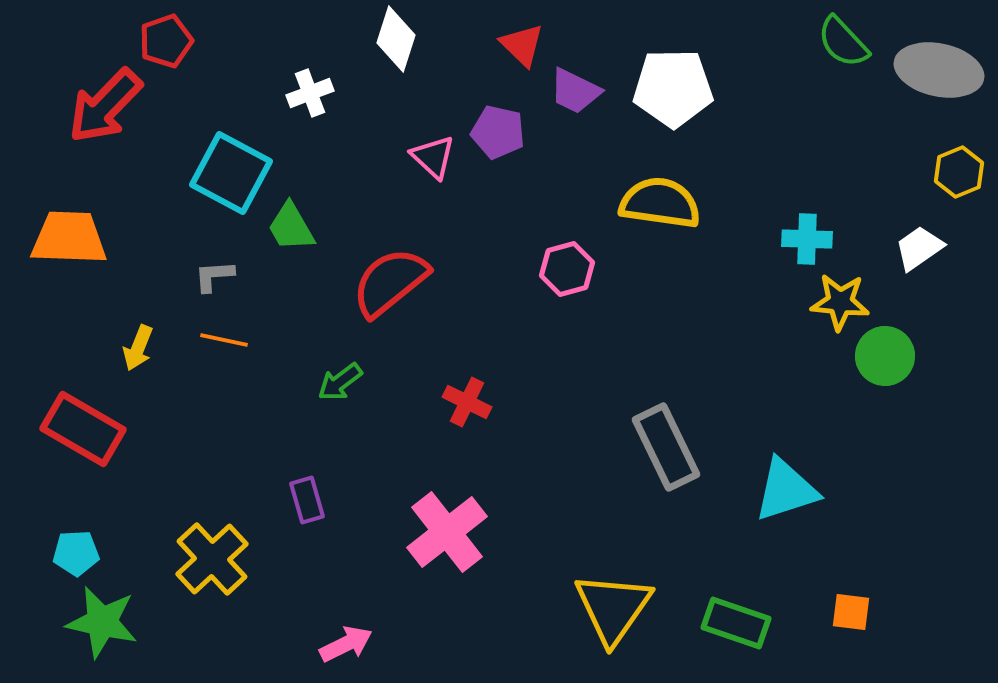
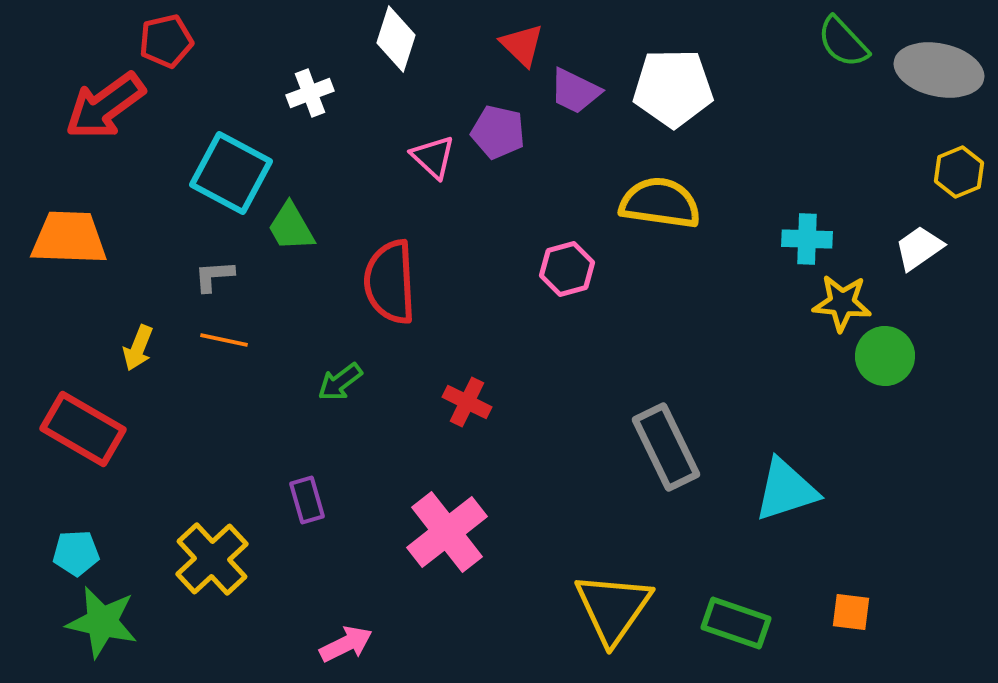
red pentagon: rotated 6 degrees clockwise
red arrow: rotated 10 degrees clockwise
red semicircle: rotated 54 degrees counterclockwise
yellow star: moved 2 px right, 1 px down
